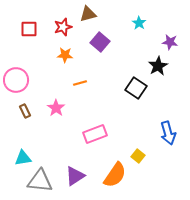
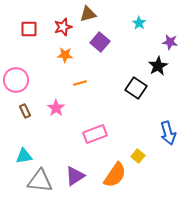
cyan triangle: moved 1 px right, 2 px up
